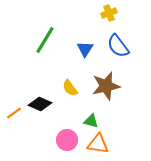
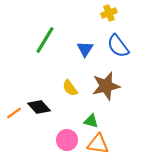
black diamond: moved 1 px left, 3 px down; rotated 25 degrees clockwise
